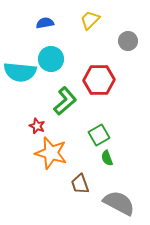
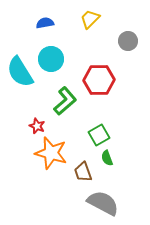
yellow trapezoid: moved 1 px up
cyan semicircle: rotated 52 degrees clockwise
brown trapezoid: moved 3 px right, 12 px up
gray semicircle: moved 16 px left
